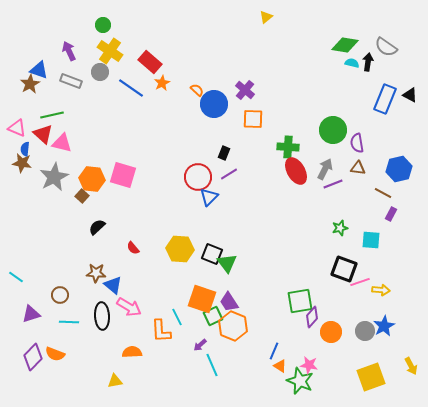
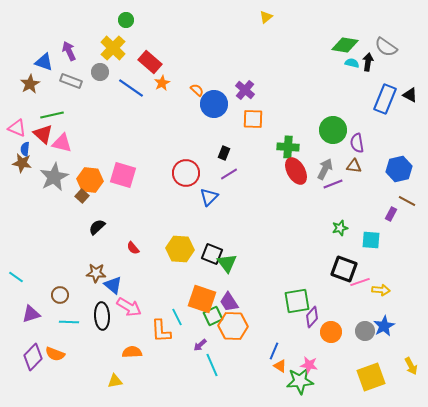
green circle at (103, 25): moved 23 px right, 5 px up
yellow cross at (110, 51): moved 3 px right, 3 px up; rotated 10 degrees clockwise
blue triangle at (39, 70): moved 5 px right, 8 px up
brown triangle at (358, 168): moved 4 px left, 2 px up
red circle at (198, 177): moved 12 px left, 4 px up
orange hexagon at (92, 179): moved 2 px left, 1 px down
brown line at (383, 193): moved 24 px right, 8 px down
green square at (300, 301): moved 3 px left
orange hexagon at (233, 326): rotated 20 degrees counterclockwise
green star at (300, 381): rotated 28 degrees counterclockwise
